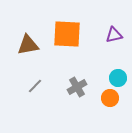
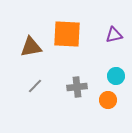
brown triangle: moved 3 px right, 2 px down
cyan circle: moved 2 px left, 2 px up
gray cross: rotated 24 degrees clockwise
orange circle: moved 2 px left, 2 px down
